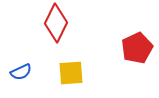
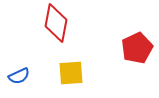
red diamond: rotated 15 degrees counterclockwise
blue semicircle: moved 2 px left, 4 px down
